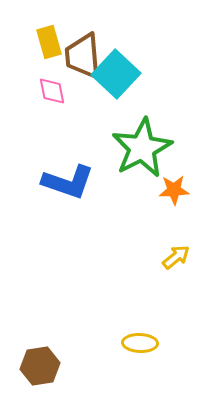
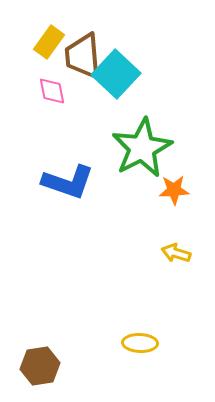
yellow rectangle: rotated 52 degrees clockwise
yellow arrow: moved 4 px up; rotated 124 degrees counterclockwise
